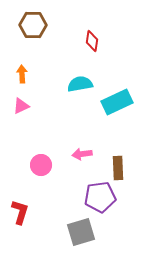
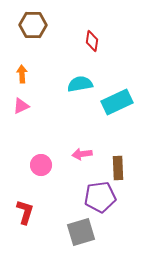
red L-shape: moved 5 px right
